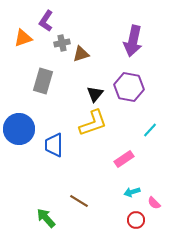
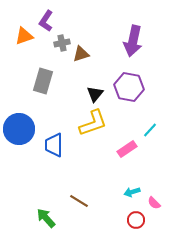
orange triangle: moved 1 px right, 2 px up
pink rectangle: moved 3 px right, 10 px up
